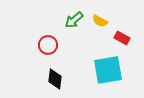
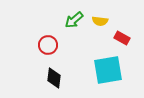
yellow semicircle: rotated 21 degrees counterclockwise
black diamond: moved 1 px left, 1 px up
